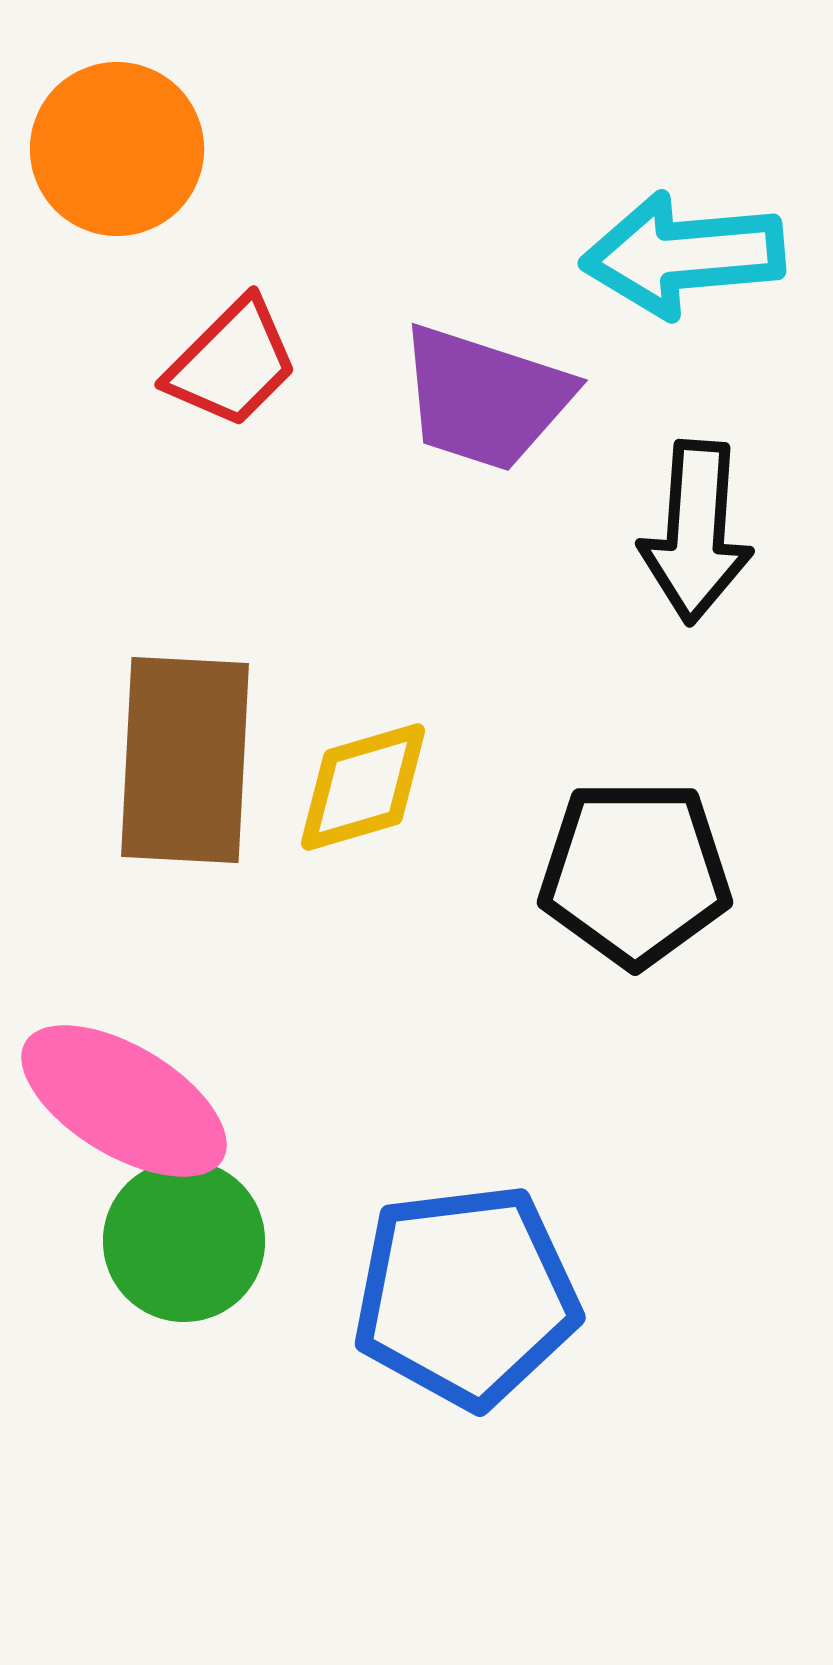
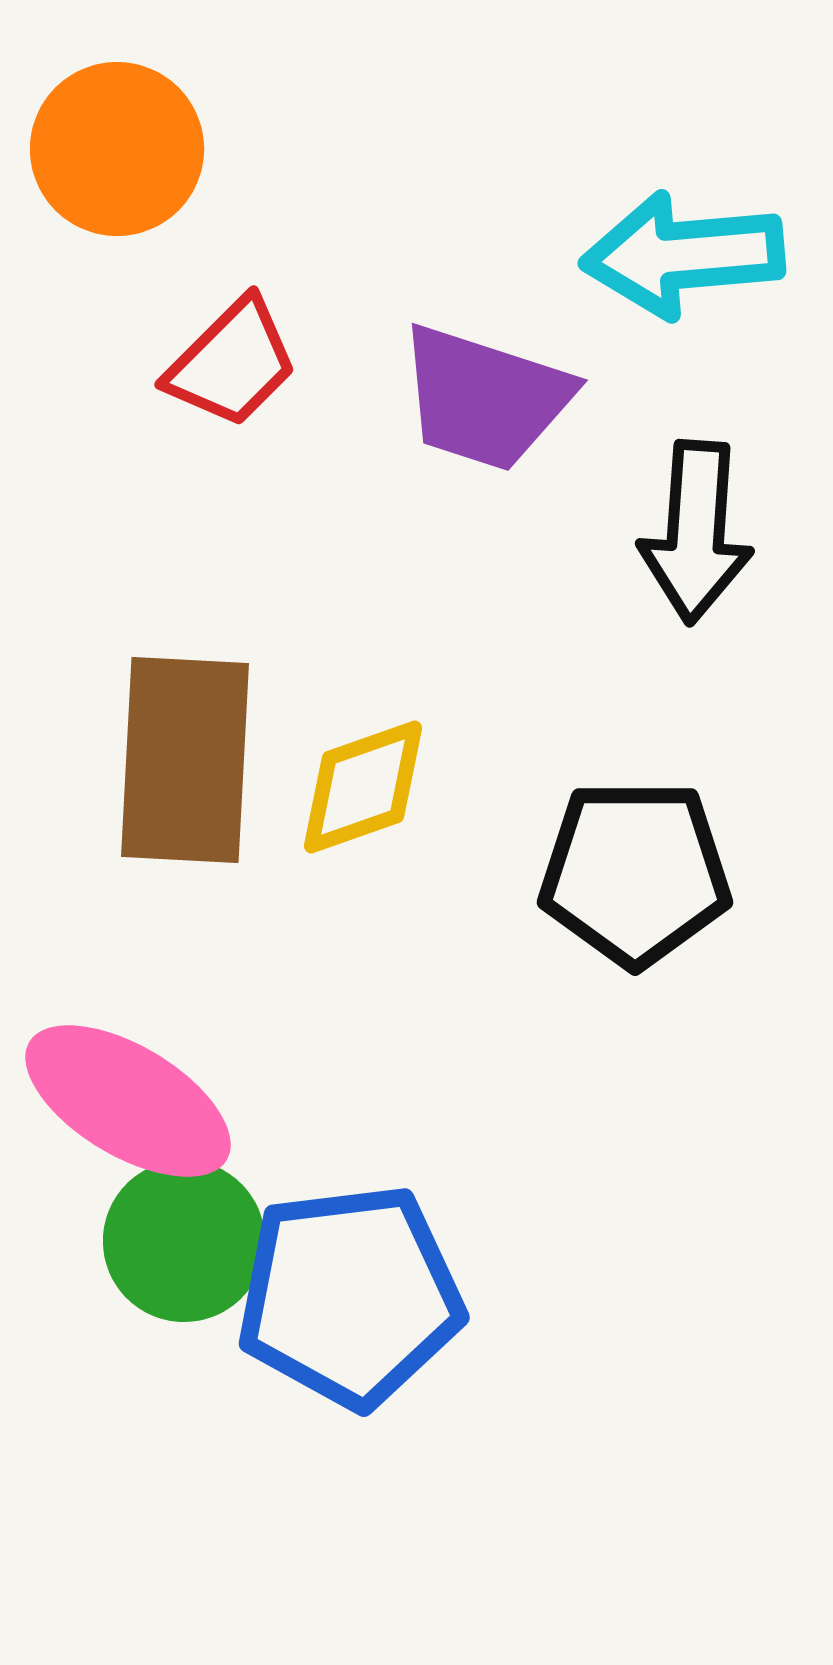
yellow diamond: rotated 3 degrees counterclockwise
pink ellipse: moved 4 px right
blue pentagon: moved 116 px left
